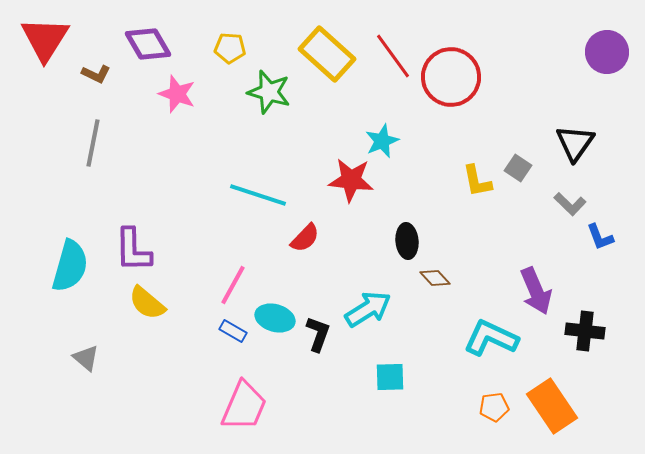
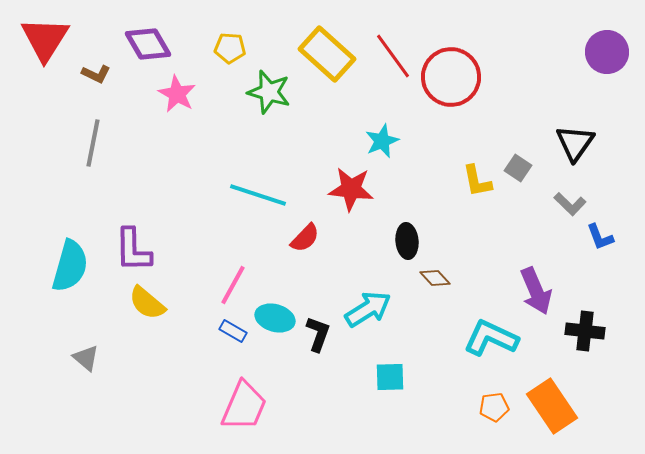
pink star: rotated 9 degrees clockwise
red star: moved 9 px down
